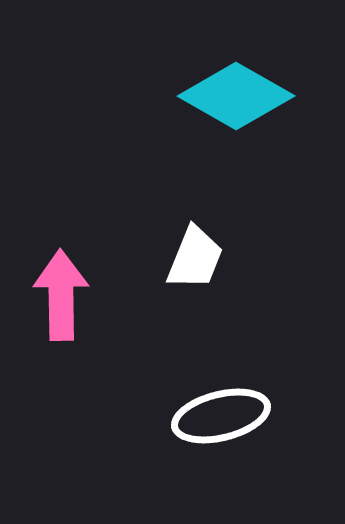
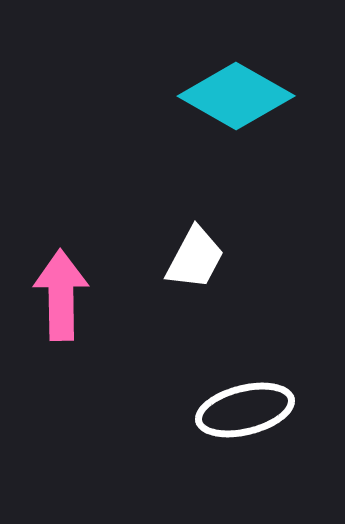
white trapezoid: rotated 6 degrees clockwise
white ellipse: moved 24 px right, 6 px up
